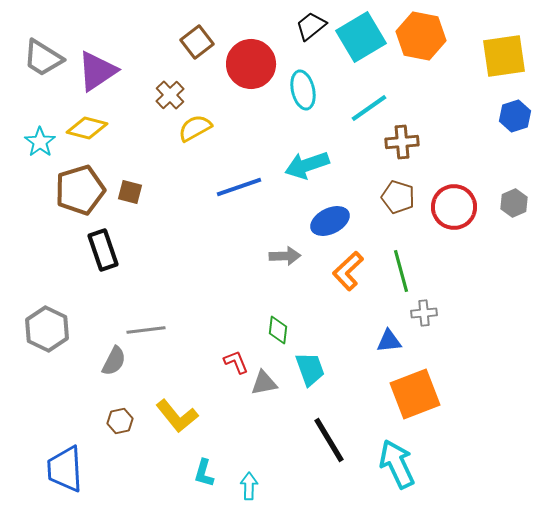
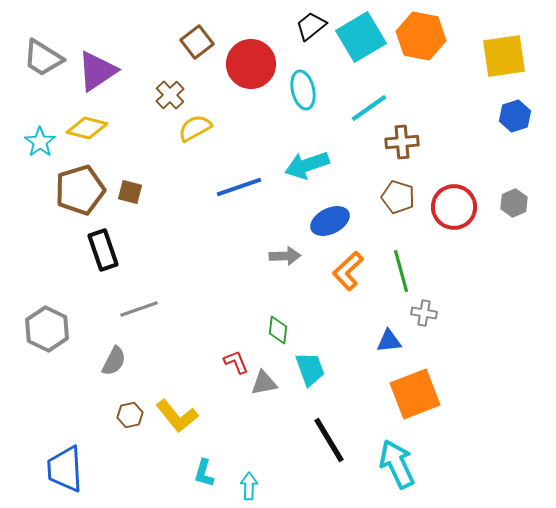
gray cross at (424, 313): rotated 15 degrees clockwise
gray line at (146, 330): moved 7 px left, 21 px up; rotated 12 degrees counterclockwise
brown hexagon at (120, 421): moved 10 px right, 6 px up
